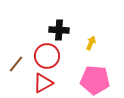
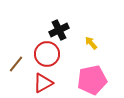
black cross: rotated 30 degrees counterclockwise
yellow arrow: rotated 64 degrees counterclockwise
red circle: moved 2 px up
pink pentagon: moved 3 px left; rotated 16 degrees counterclockwise
